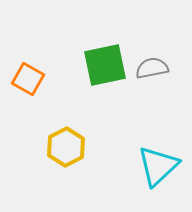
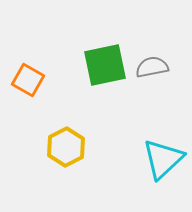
gray semicircle: moved 1 px up
orange square: moved 1 px down
cyan triangle: moved 5 px right, 7 px up
